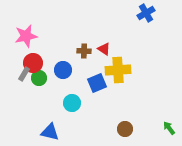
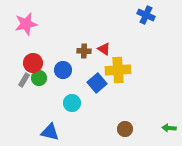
blue cross: moved 2 px down; rotated 36 degrees counterclockwise
pink star: moved 12 px up
gray rectangle: moved 6 px down
blue square: rotated 18 degrees counterclockwise
green arrow: rotated 48 degrees counterclockwise
